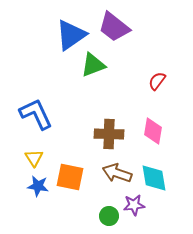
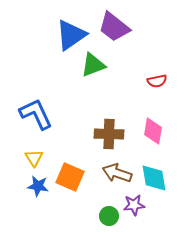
red semicircle: rotated 138 degrees counterclockwise
orange square: rotated 12 degrees clockwise
